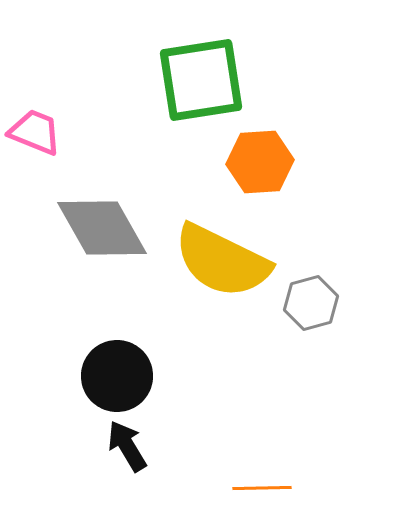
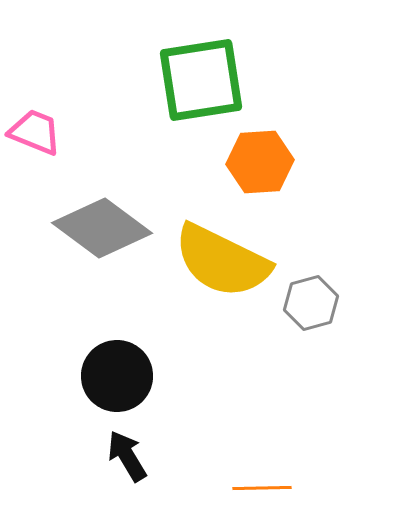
gray diamond: rotated 24 degrees counterclockwise
black arrow: moved 10 px down
